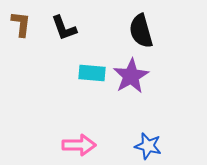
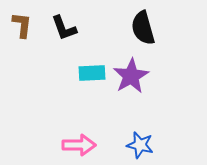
brown L-shape: moved 1 px right, 1 px down
black semicircle: moved 2 px right, 3 px up
cyan rectangle: rotated 8 degrees counterclockwise
blue star: moved 8 px left, 1 px up
